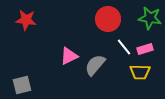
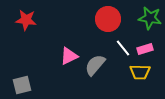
white line: moved 1 px left, 1 px down
